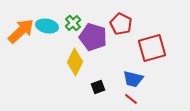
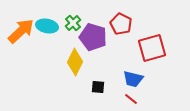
black square: rotated 24 degrees clockwise
